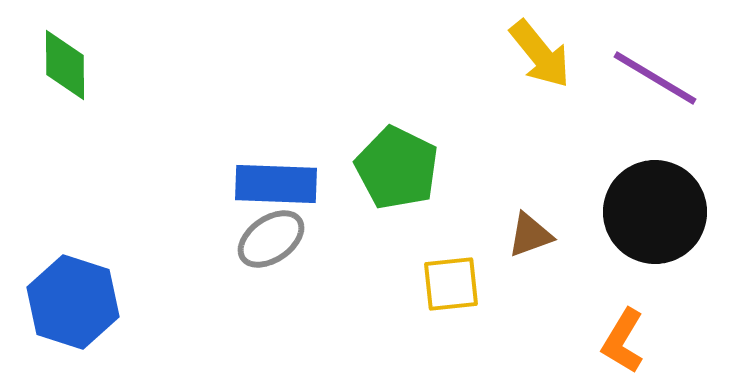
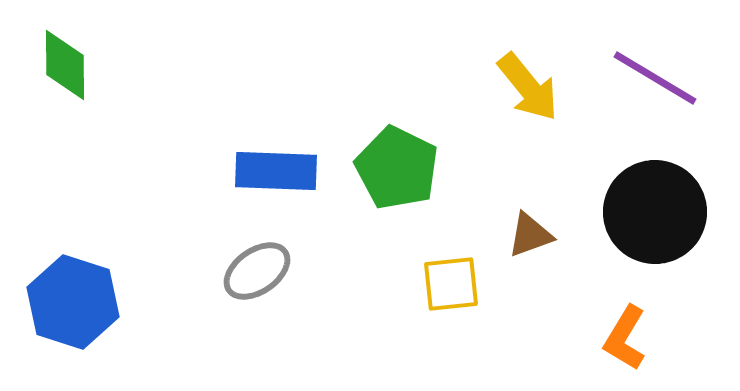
yellow arrow: moved 12 px left, 33 px down
blue rectangle: moved 13 px up
gray ellipse: moved 14 px left, 32 px down
orange L-shape: moved 2 px right, 3 px up
